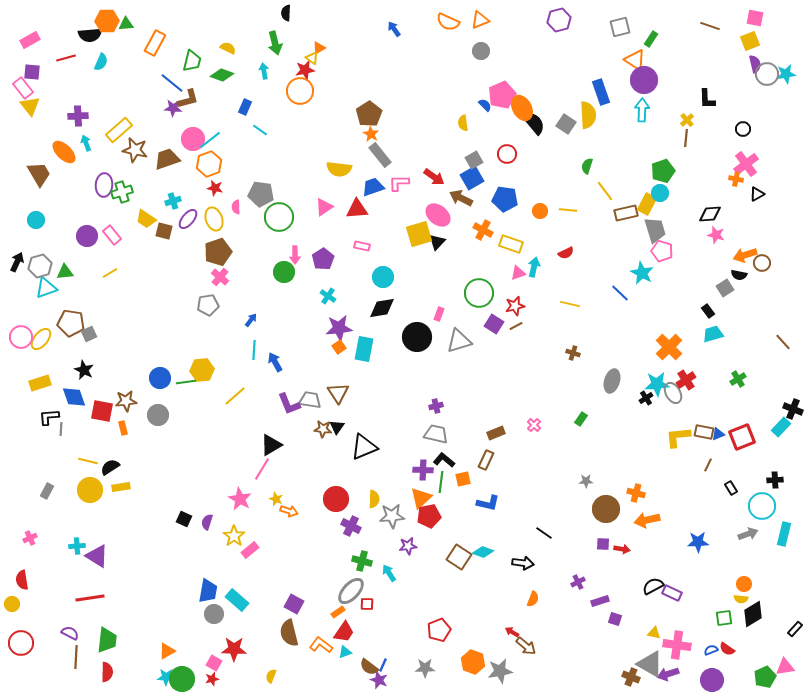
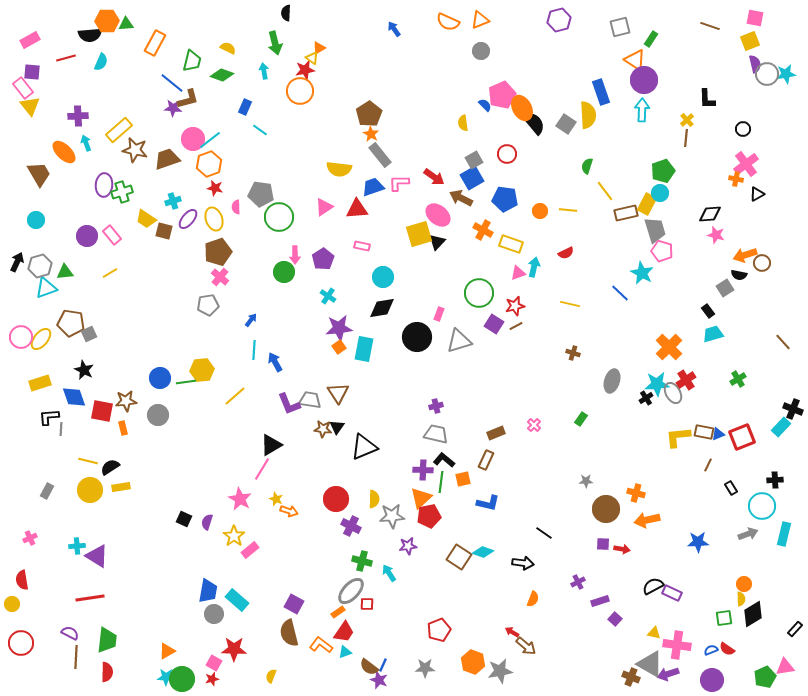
yellow semicircle at (741, 599): rotated 96 degrees counterclockwise
purple square at (615, 619): rotated 24 degrees clockwise
